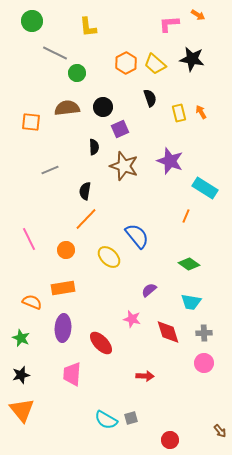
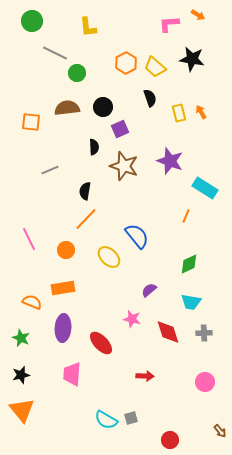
yellow trapezoid at (155, 64): moved 3 px down
green diamond at (189, 264): rotated 60 degrees counterclockwise
pink circle at (204, 363): moved 1 px right, 19 px down
